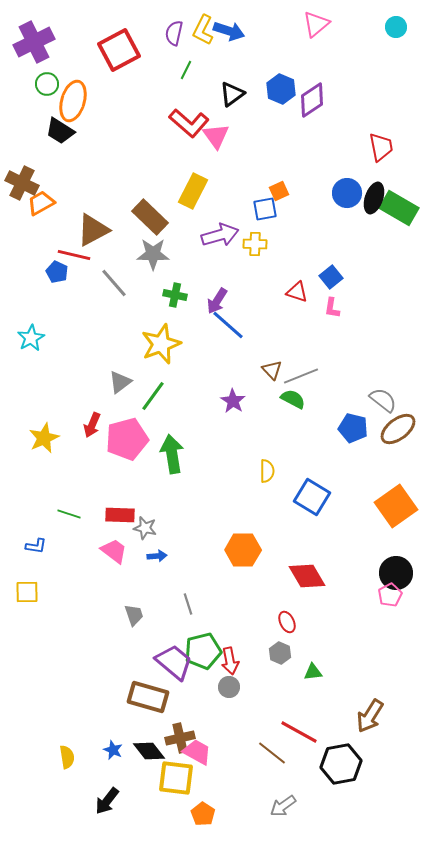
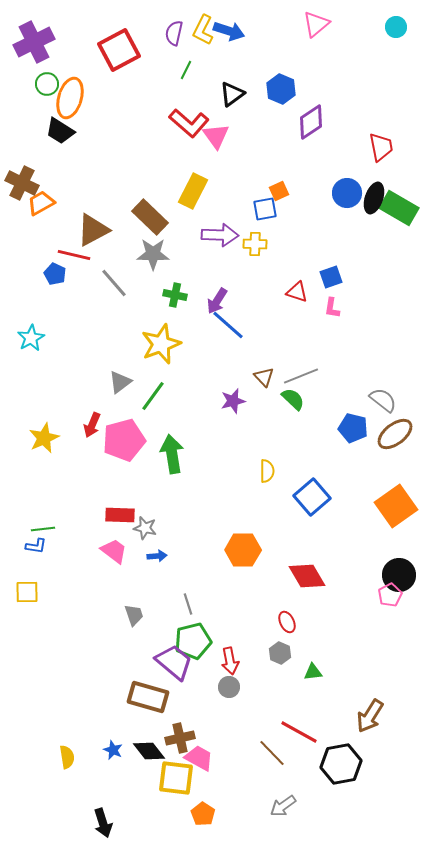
purple diamond at (312, 100): moved 1 px left, 22 px down
orange ellipse at (73, 101): moved 3 px left, 3 px up
purple arrow at (220, 235): rotated 18 degrees clockwise
blue pentagon at (57, 272): moved 2 px left, 2 px down
blue square at (331, 277): rotated 20 degrees clockwise
brown triangle at (272, 370): moved 8 px left, 7 px down
green semicircle at (293, 399): rotated 15 degrees clockwise
purple star at (233, 401): rotated 25 degrees clockwise
brown ellipse at (398, 429): moved 3 px left, 5 px down
pink pentagon at (127, 439): moved 3 px left, 1 px down
blue square at (312, 497): rotated 18 degrees clockwise
green line at (69, 514): moved 26 px left, 15 px down; rotated 25 degrees counterclockwise
black circle at (396, 573): moved 3 px right, 2 px down
green pentagon at (203, 651): moved 10 px left, 10 px up
pink trapezoid at (197, 752): moved 2 px right, 6 px down
brown line at (272, 753): rotated 8 degrees clockwise
black arrow at (107, 801): moved 4 px left, 22 px down; rotated 56 degrees counterclockwise
